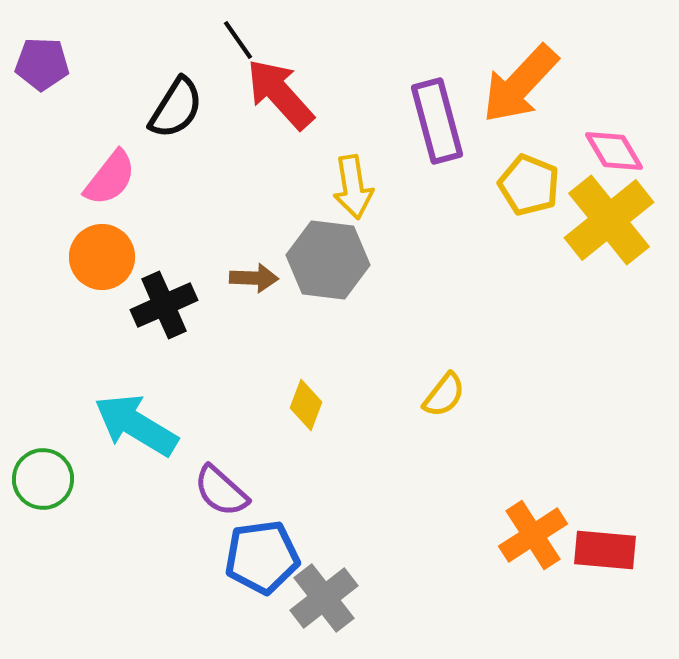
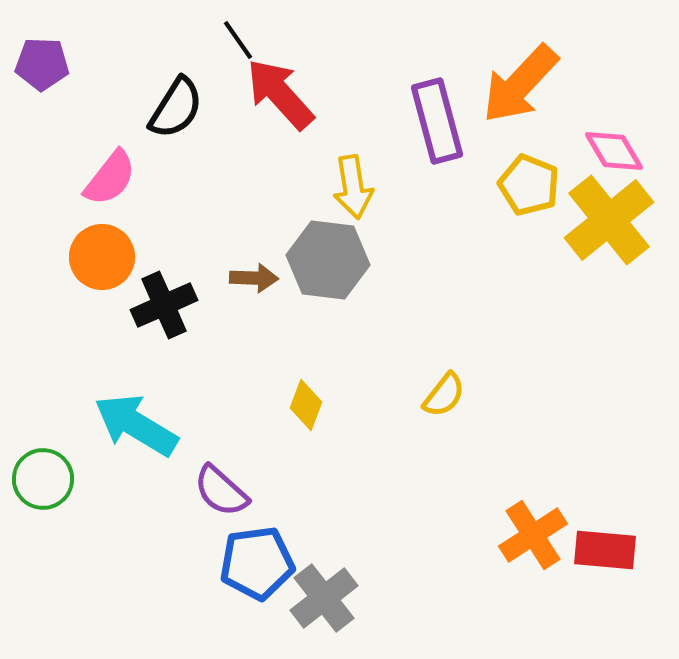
blue pentagon: moved 5 px left, 6 px down
